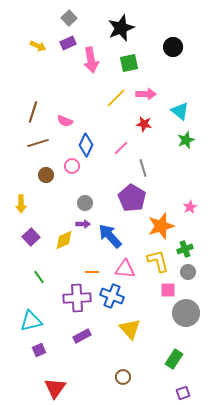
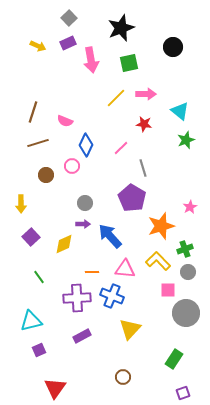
yellow diamond at (64, 240): moved 4 px down
yellow L-shape at (158, 261): rotated 30 degrees counterclockwise
yellow triangle at (130, 329): rotated 25 degrees clockwise
